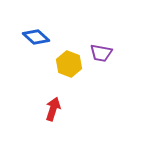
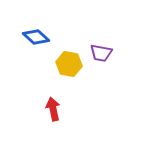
yellow hexagon: rotated 10 degrees counterclockwise
red arrow: rotated 30 degrees counterclockwise
